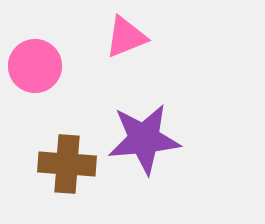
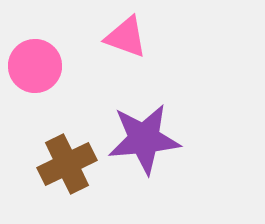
pink triangle: rotated 42 degrees clockwise
brown cross: rotated 30 degrees counterclockwise
